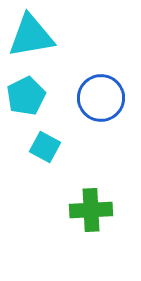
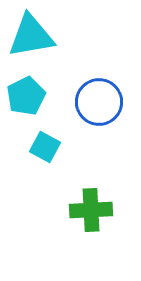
blue circle: moved 2 px left, 4 px down
